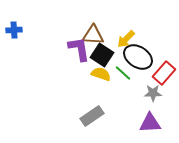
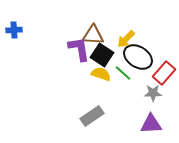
purple triangle: moved 1 px right, 1 px down
